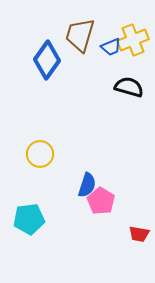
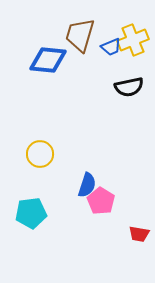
blue diamond: moved 1 px right; rotated 60 degrees clockwise
black semicircle: rotated 152 degrees clockwise
cyan pentagon: moved 2 px right, 6 px up
